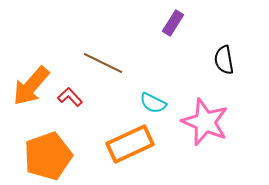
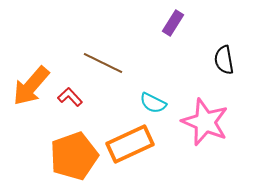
orange pentagon: moved 26 px right
